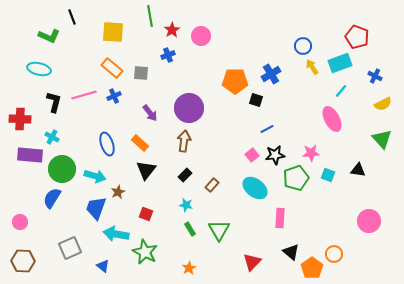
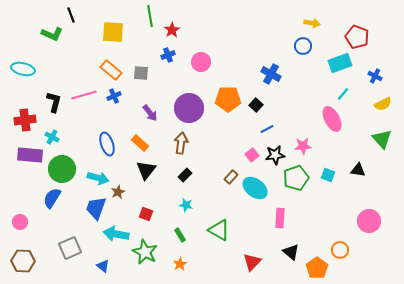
black line at (72, 17): moved 1 px left, 2 px up
green L-shape at (49, 36): moved 3 px right, 2 px up
pink circle at (201, 36): moved 26 px down
yellow arrow at (312, 67): moved 44 px up; rotated 133 degrees clockwise
orange rectangle at (112, 68): moved 1 px left, 2 px down
cyan ellipse at (39, 69): moved 16 px left
blue cross at (271, 74): rotated 30 degrees counterclockwise
orange pentagon at (235, 81): moved 7 px left, 18 px down
cyan line at (341, 91): moved 2 px right, 3 px down
black square at (256, 100): moved 5 px down; rotated 24 degrees clockwise
red cross at (20, 119): moved 5 px right, 1 px down; rotated 10 degrees counterclockwise
brown arrow at (184, 141): moved 3 px left, 2 px down
pink star at (311, 153): moved 8 px left, 7 px up
cyan arrow at (95, 176): moved 3 px right, 2 px down
brown rectangle at (212, 185): moved 19 px right, 8 px up
green rectangle at (190, 229): moved 10 px left, 6 px down
green triangle at (219, 230): rotated 30 degrees counterclockwise
orange circle at (334, 254): moved 6 px right, 4 px up
orange star at (189, 268): moved 9 px left, 4 px up
orange pentagon at (312, 268): moved 5 px right
